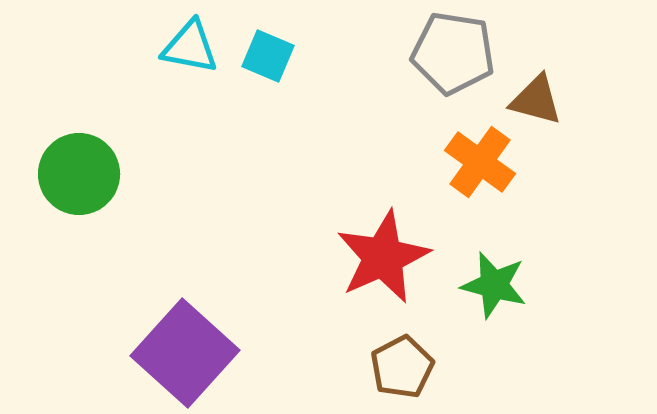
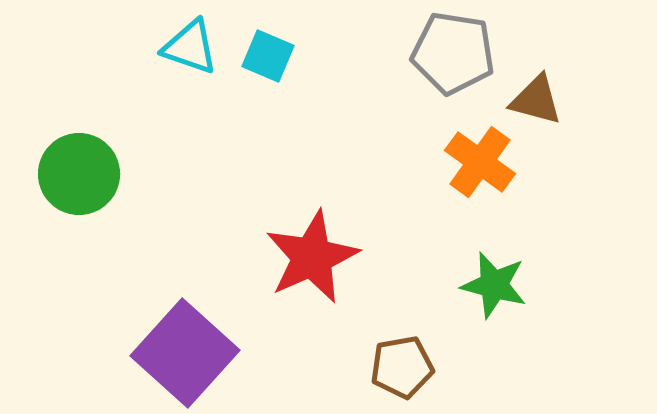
cyan triangle: rotated 8 degrees clockwise
red star: moved 71 px left
brown pentagon: rotated 18 degrees clockwise
